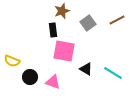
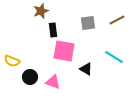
brown star: moved 21 px left
gray square: rotated 28 degrees clockwise
cyan line: moved 1 px right, 16 px up
